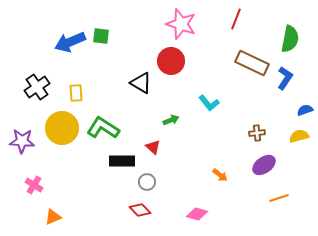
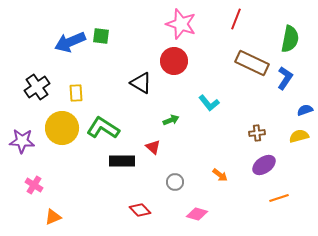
red circle: moved 3 px right
gray circle: moved 28 px right
